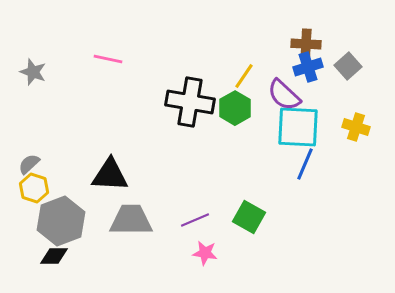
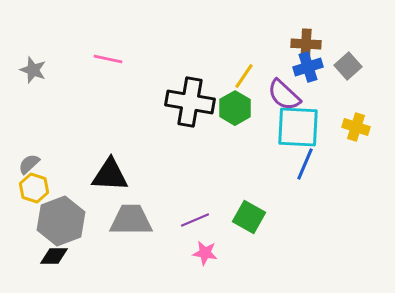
gray star: moved 2 px up
